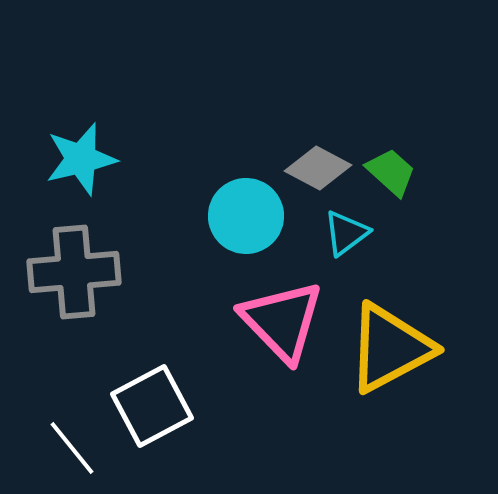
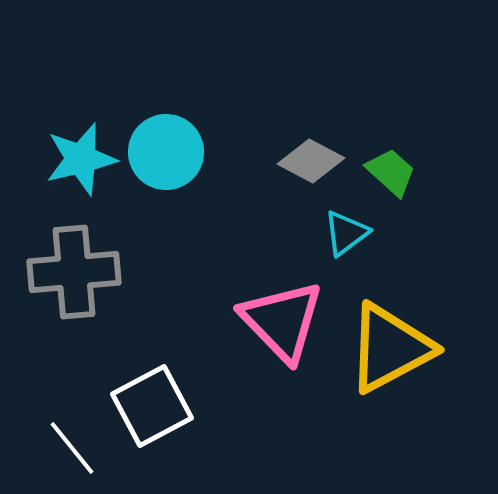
gray diamond: moved 7 px left, 7 px up
cyan circle: moved 80 px left, 64 px up
